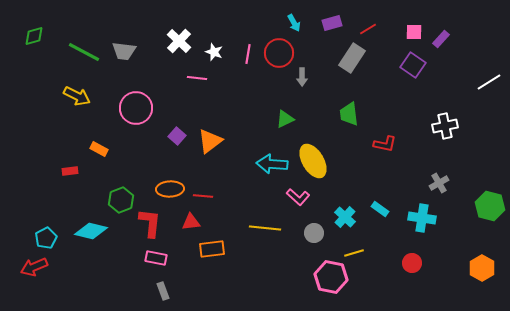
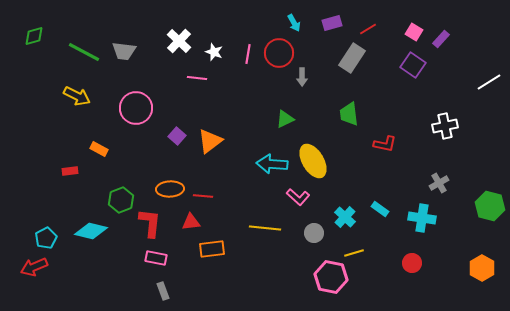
pink square at (414, 32): rotated 30 degrees clockwise
